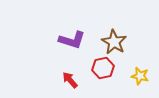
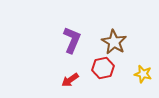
purple L-shape: rotated 84 degrees counterclockwise
yellow star: moved 3 px right, 2 px up
red arrow: rotated 84 degrees counterclockwise
